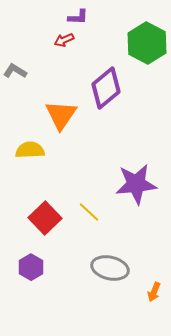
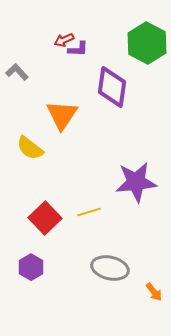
purple L-shape: moved 32 px down
gray L-shape: moved 2 px right, 1 px down; rotated 15 degrees clockwise
purple diamond: moved 6 px right, 1 px up; rotated 42 degrees counterclockwise
orange triangle: moved 1 px right
yellow semicircle: moved 2 px up; rotated 140 degrees counterclockwise
purple star: moved 2 px up
yellow line: rotated 60 degrees counterclockwise
orange arrow: rotated 60 degrees counterclockwise
